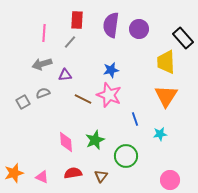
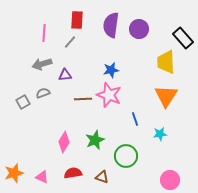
brown line: rotated 30 degrees counterclockwise
pink diamond: moved 2 px left; rotated 35 degrees clockwise
brown triangle: moved 1 px right, 1 px down; rotated 48 degrees counterclockwise
